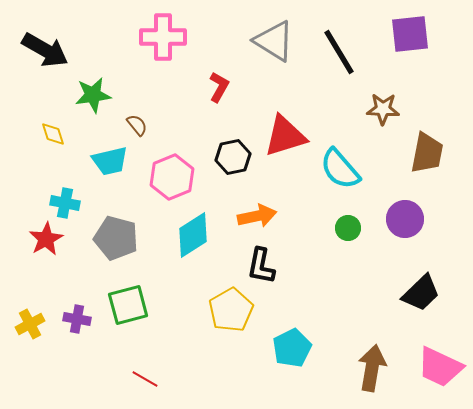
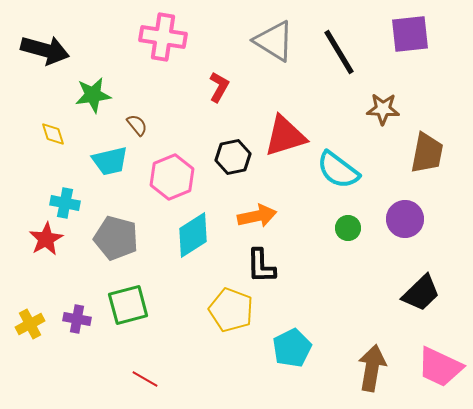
pink cross: rotated 9 degrees clockwise
black arrow: rotated 15 degrees counterclockwise
cyan semicircle: moved 2 px left, 1 px down; rotated 12 degrees counterclockwise
black L-shape: rotated 12 degrees counterclockwise
yellow pentagon: rotated 21 degrees counterclockwise
